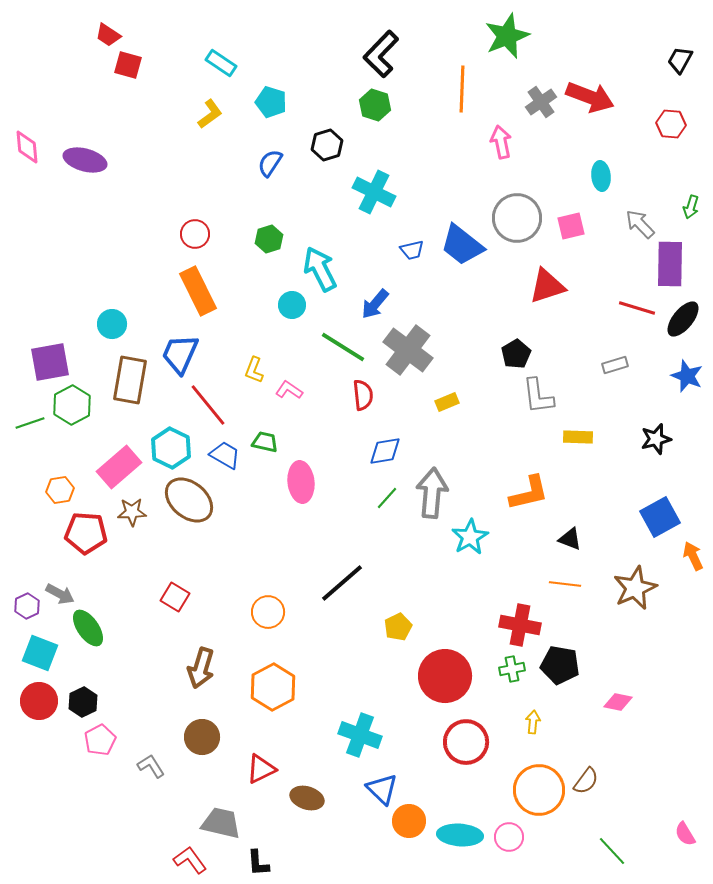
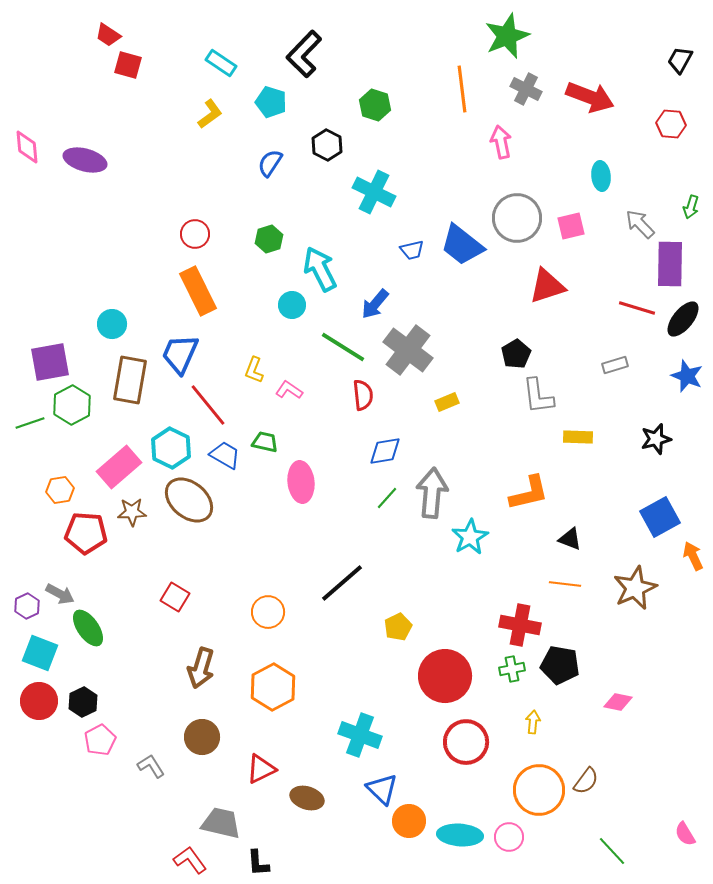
black L-shape at (381, 54): moved 77 px left
orange line at (462, 89): rotated 9 degrees counterclockwise
gray cross at (541, 102): moved 15 px left, 13 px up; rotated 28 degrees counterclockwise
black hexagon at (327, 145): rotated 16 degrees counterclockwise
